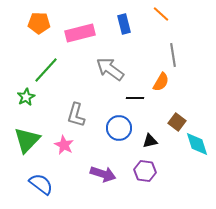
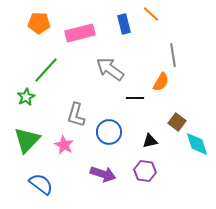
orange line: moved 10 px left
blue circle: moved 10 px left, 4 px down
